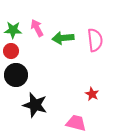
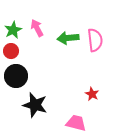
green star: rotated 30 degrees counterclockwise
green arrow: moved 5 px right
black circle: moved 1 px down
